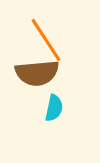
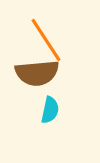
cyan semicircle: moved 4 px left, 2 px down
